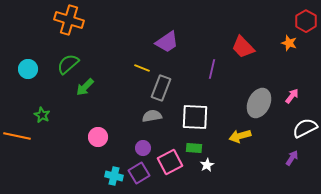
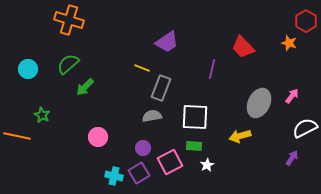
green rectangle: moved 2 px up
